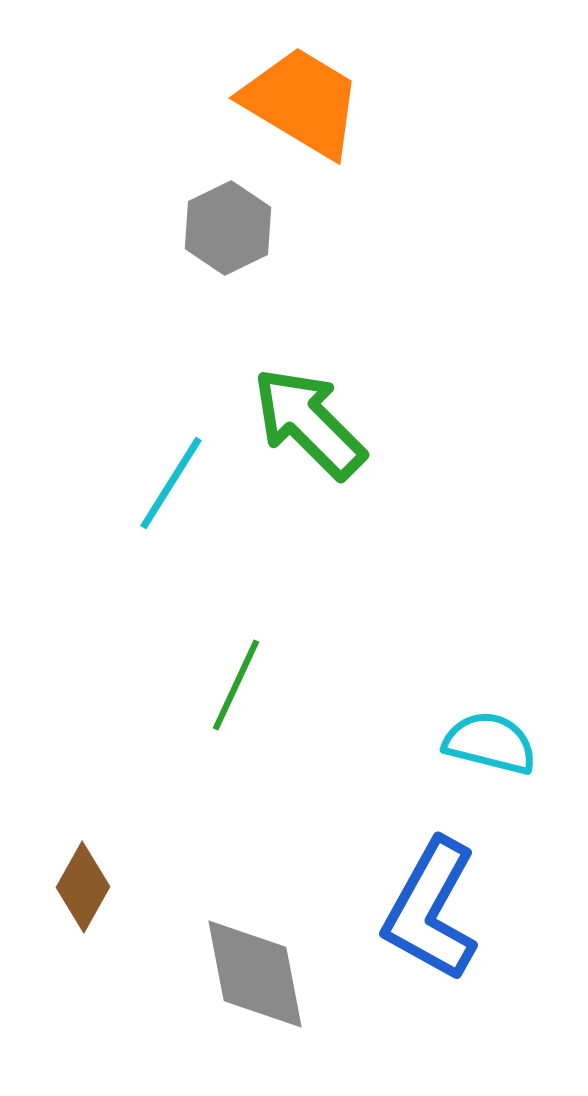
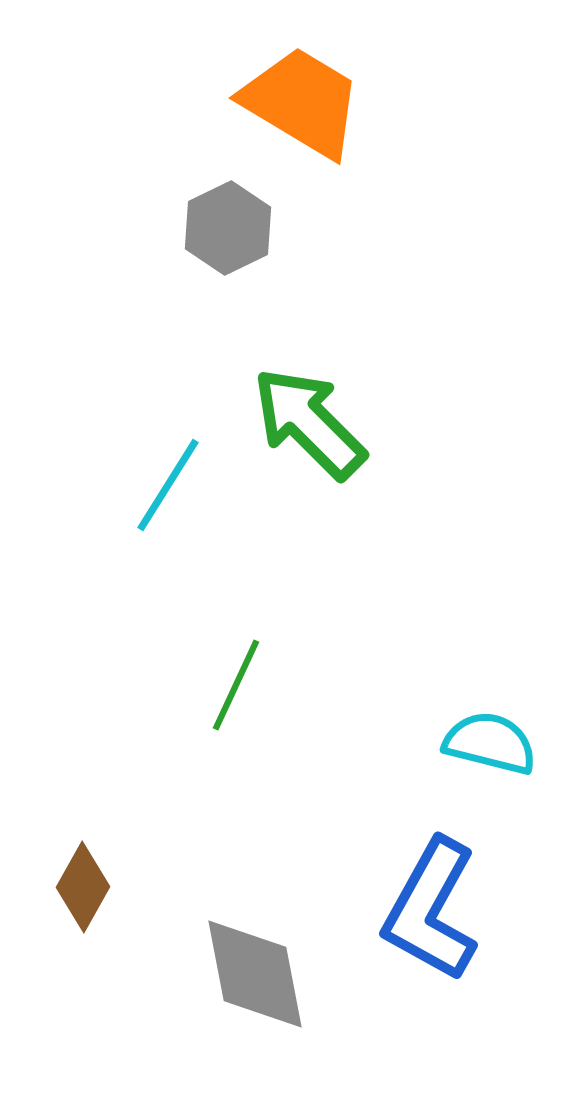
cyan line: moved 3 px left, 2 px down
